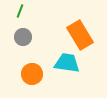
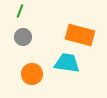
orange rectangle: rotated 44 degrees counterclockwise
